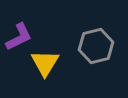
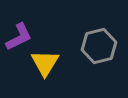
gray hexagon: moved 3 px right
